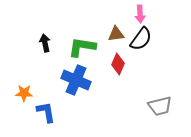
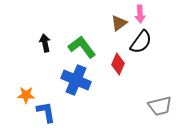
brown triangle: moved 3 px right, 11 px up; rotated 30 degrees counterclockwise
black semicircle: moved 3 px down
green L-shape: rotated 44 degrees clockwise
orange star: moved 2 px right, 2 px down
